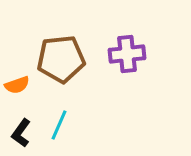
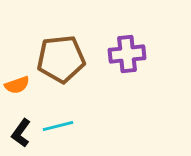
cyan line: moved 1 px left, 1 px down; rotated 52 degrees clockwise
